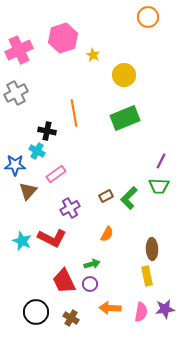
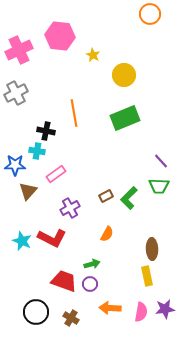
orange circle: moved 2 px right, 3 px up
pink hexagon: moved 3 px left, 2 px up; rotated 24 degrees clockwise
black cross: moved 1 px left
cyan cross: rotated 21 degrees counterclockwise
purple line: rotated 70 degrees counterclockwise
red trapezoid: rotated 136 degrees clockwise
